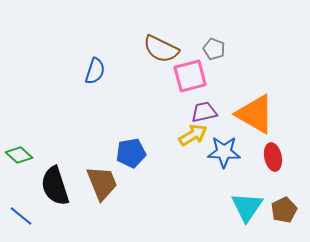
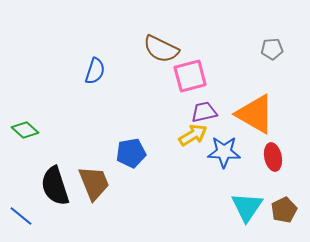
gray pentagon: moved 58 px right; rotated 25 degrees counterclockwise
green diamond: moved 6 px right, 25 px up
brown trapezoid: moved 8 px left
